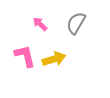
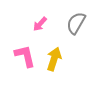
pink arrow: rotated 91 degrees counterclockwise
yellow arrow: rotated 55 degrees counterclockwise
